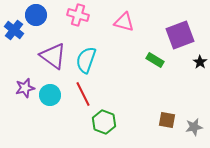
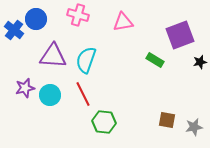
blue circle: moved 4 px down
pink triangle: moved 1 px left; rotated 25 degrees counterclockwise
purple triangle: rotated 32 degrees counterclockwise
black star: rotated 24 degrees clockwise
green hexagon: rotated 15 degrees counterclockwise
